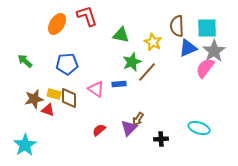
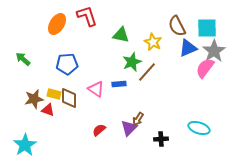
brown semicircle: rotated 25 degrees counterclockwise
green arrow: moved 2 px left, 2 px up
